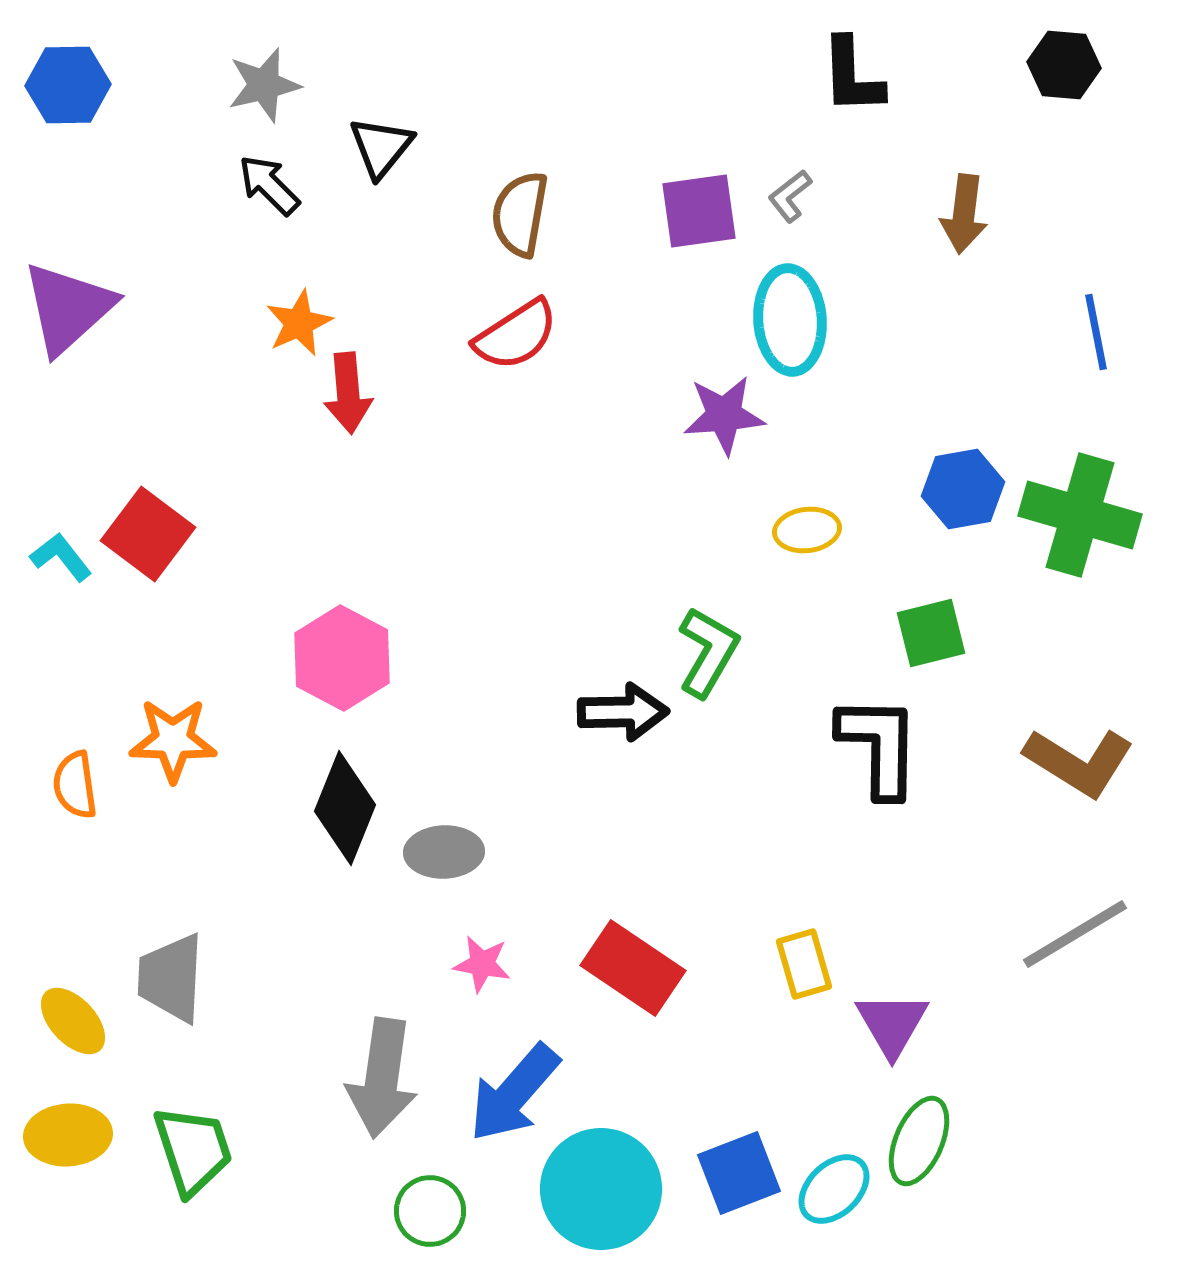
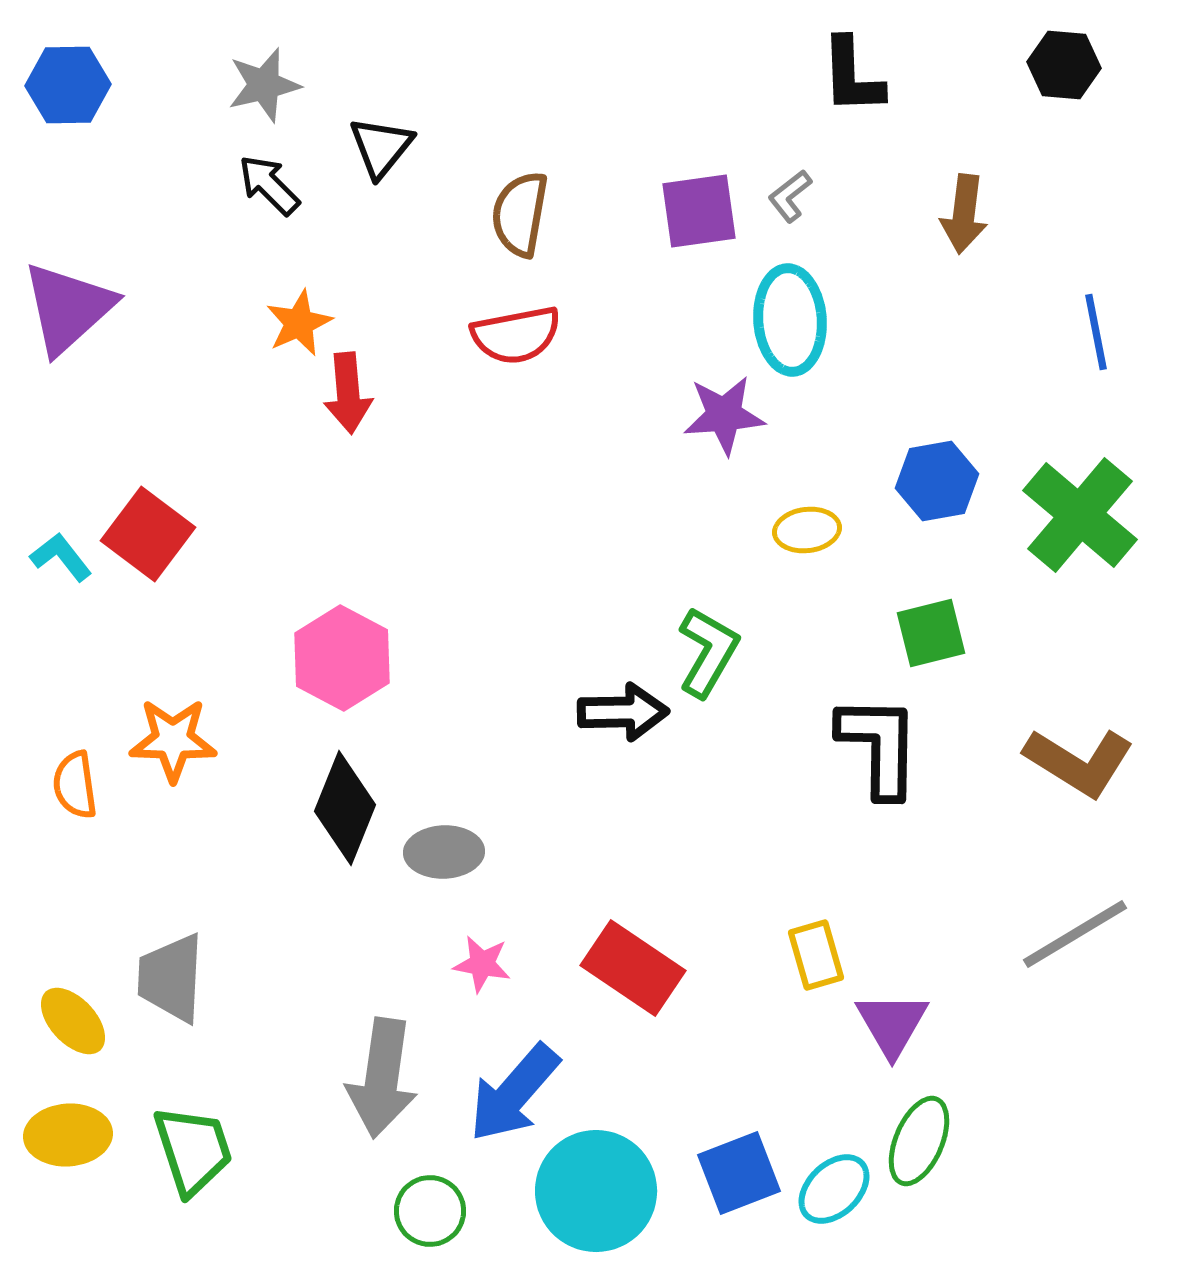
red semicircle at (516, 335): rotated 22 degrees clockwise
blue hexagon at (963, 489): moved 26 px left, 8 px up
green cross at (1080, 515): rotated 24 degrees clockwise
yellow rectangle at (804, 964): moved 12 px right, 9 px up
cyan circle at (601, 1189): moved 5 px left, 2 px down
